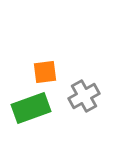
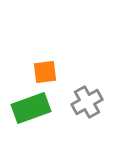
gray cross: moved 3 px right, 6 px down
